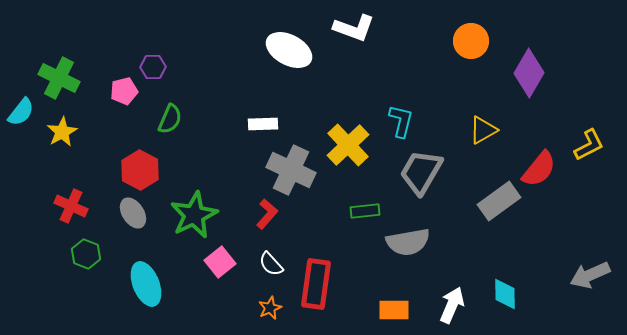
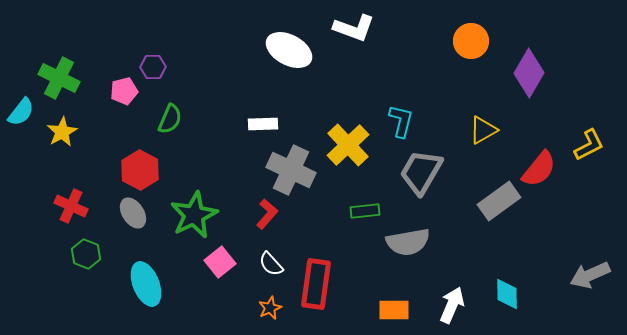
cyan diamond: moved 2 px right
